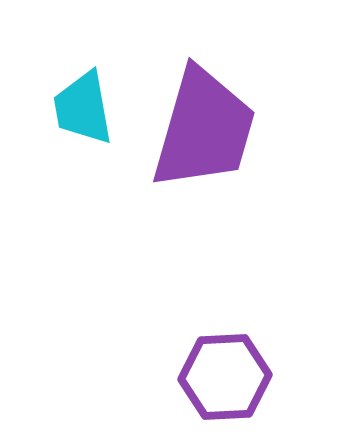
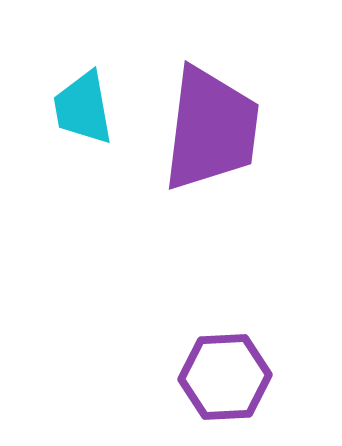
purple trapezoid: moved 7 px right; rotated 9 degrees counterclockwise
